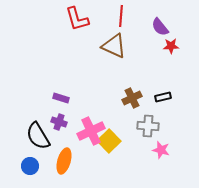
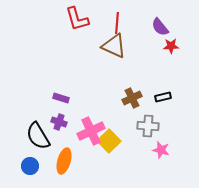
red line: moved 4 px left, 7 px down
